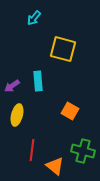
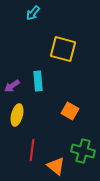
cyan arrow: moved 1 px left, 5 px up
orange triangle: moved 1 px right
